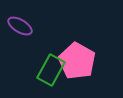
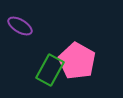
green rectangle: moved 1 px left
